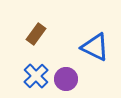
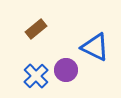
brown rectangle: moved 5 px up; rotated 15 degrees clockwise
purple circle: moved 9 px up
